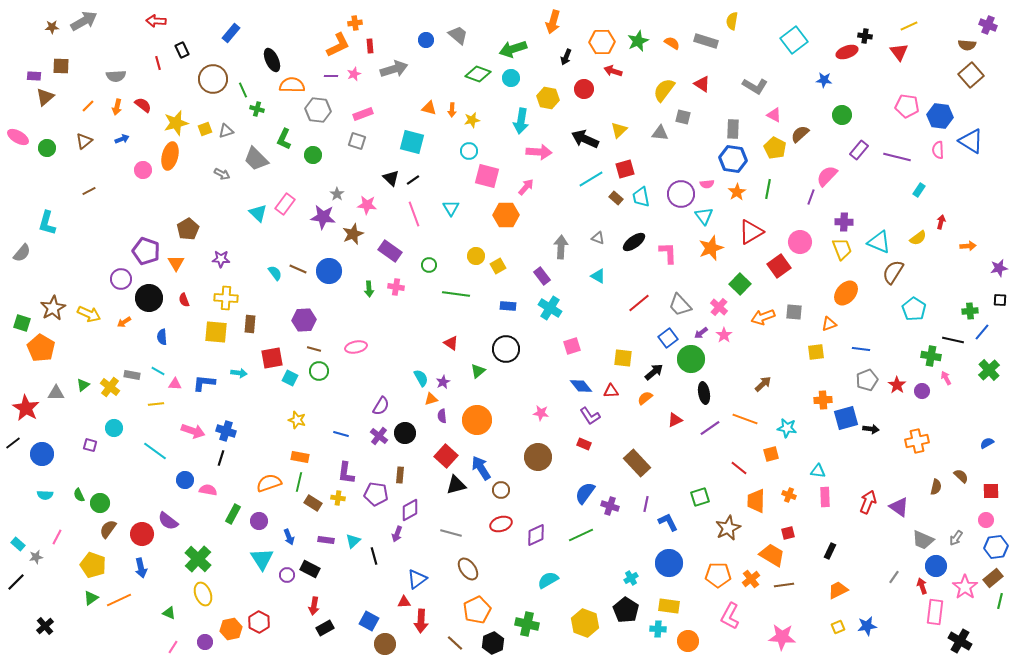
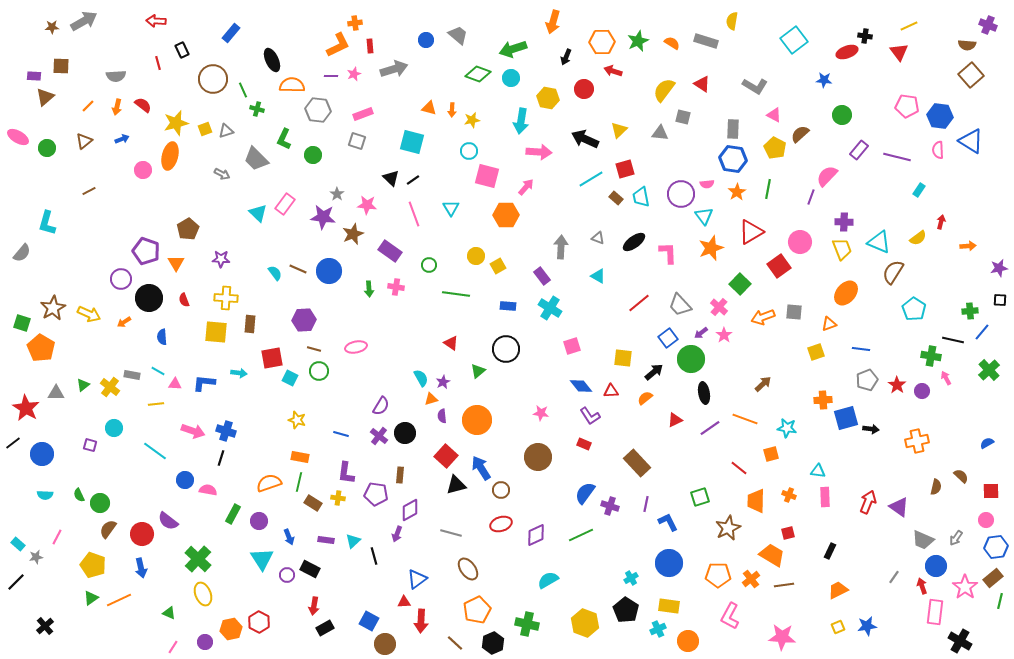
yellow square at (816, 352): rotated 12 degrees counterclockwise
cyan cross at (658, 629): rotated 28 degrees counterclockwise
